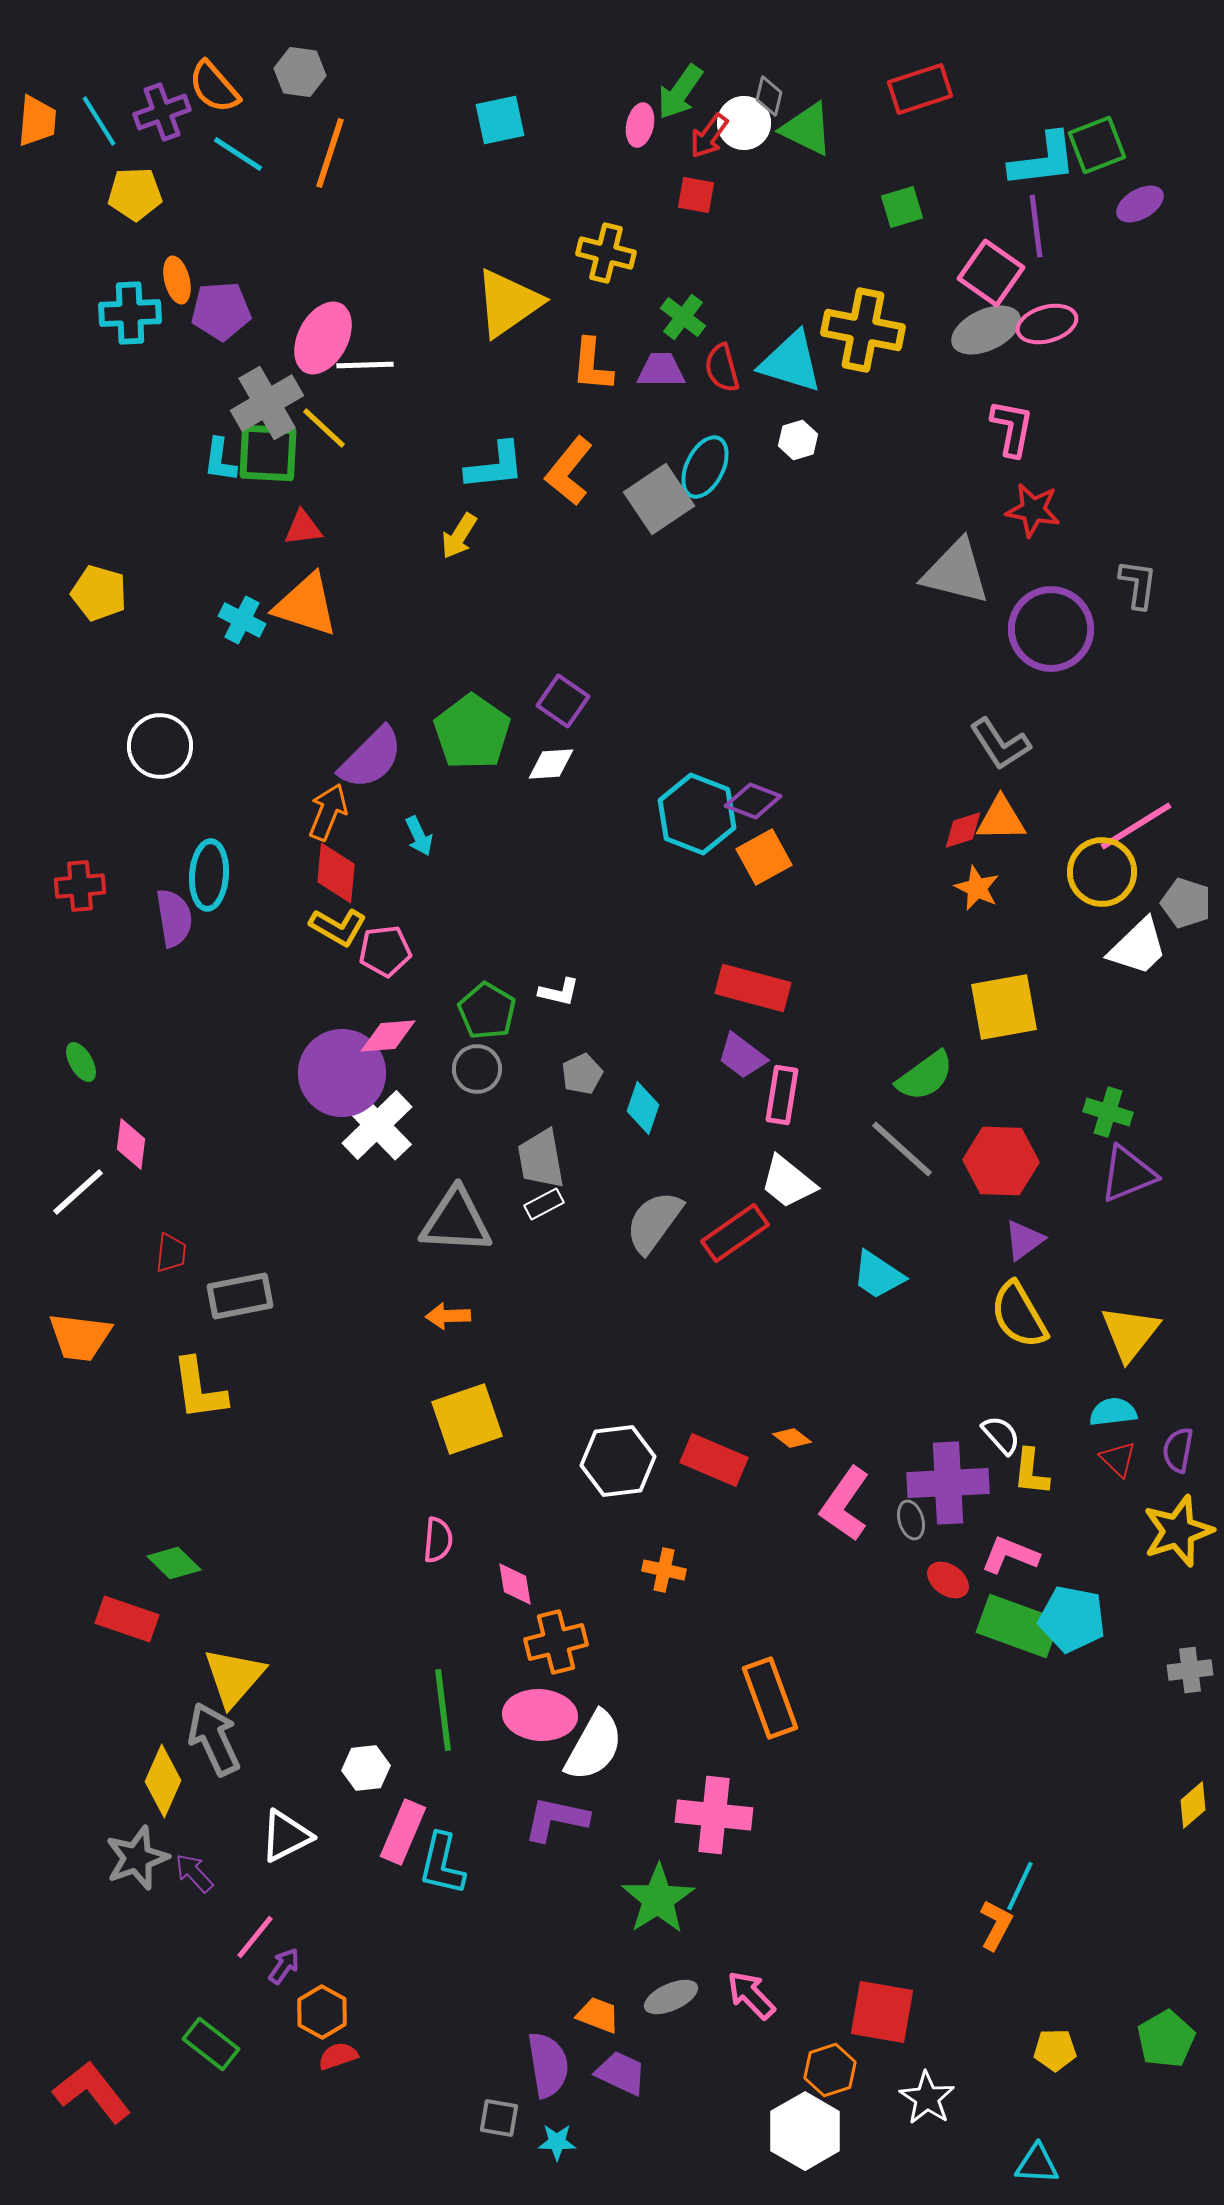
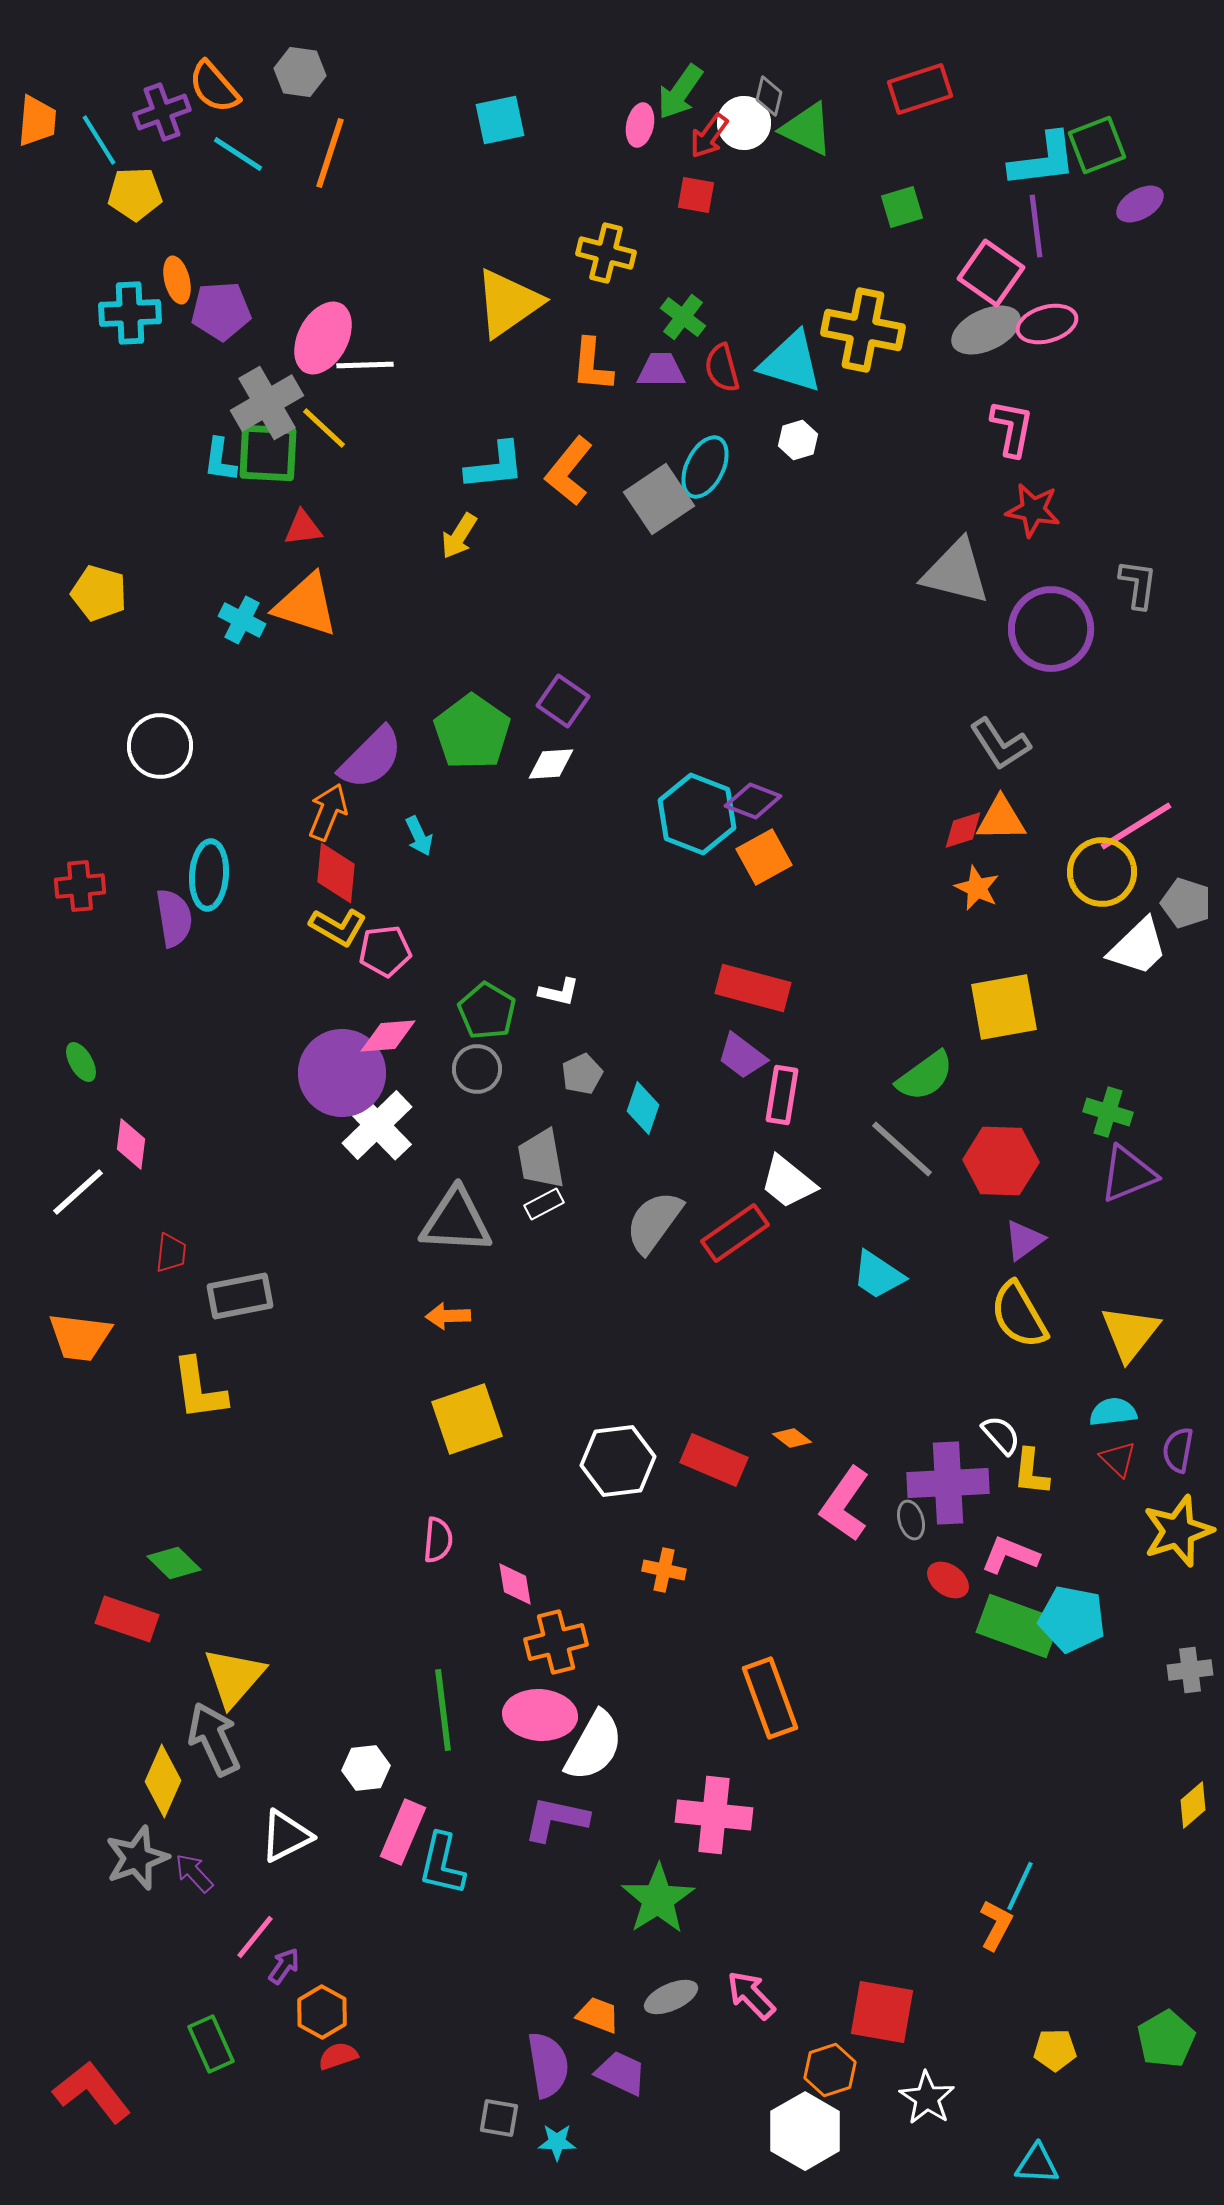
cyan line at (99, 121): moved 19 px down
green rectangle at (211, 2044): rotated 28 degrees clockwise
